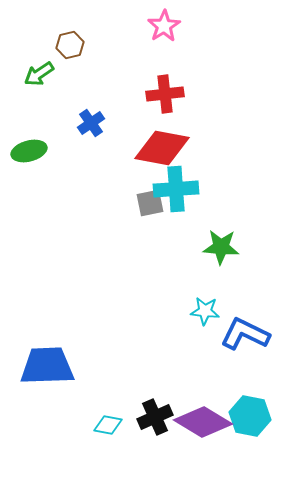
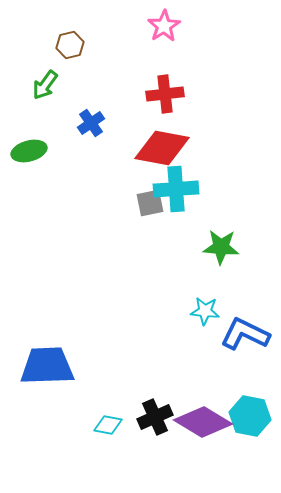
green arrow: moved 6 px right, 11 px down; rotated 20 degrees counterclockwise
